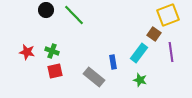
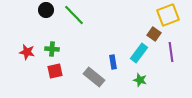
green cross: moved 2 px up; rotated 16 degrees counterclockwise
